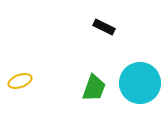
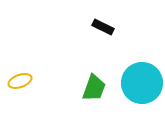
black rectangle: moved 1 px left
cyan circle: moved 2 px right
